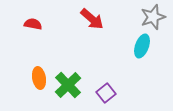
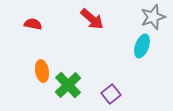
orange ellipse: moved 3 px right, 7 px up
purple square: moved 5 px right, 1 px down
